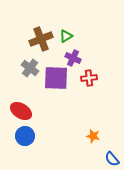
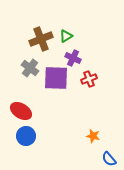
red cross: moved 1 px down; rotated 14 degrees counterclockwise
blue circle: moved 1 px right
blue semicircle: moved 3 px left
